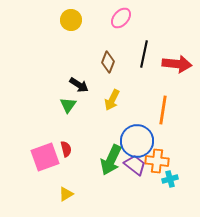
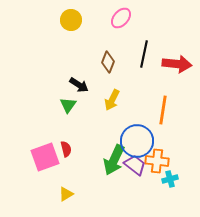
green arrow: moved 3 px right
